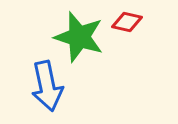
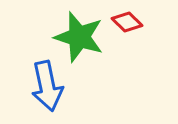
red diamond: rotated 32 degrees clockwise
